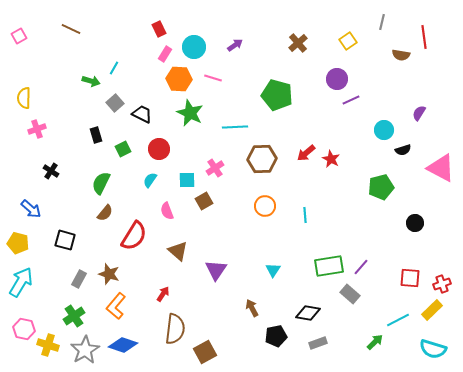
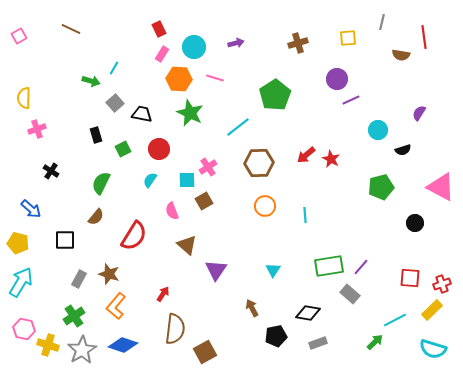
yellow square at (348, 41): moved 3 px up; rotated 30 degrees clockwise
brown cross at (298, 43): rotated 24 degrees clockwise
purple arrow at (235, 45): moved 1 px right, 2 px up; rotated 21 degrees clockwise
pink rectangle at (165, 54): moved 3 px left
pink line at (213, 78): moved 2 px right
green pentagon at (277, 95): moved 2 px left; rotated 24 degrees clockwise
black trapezoid at (142, 114): rotated 15 degrees counterclockwise
cyan line at (235, 127): moved 3 px right; rotated 35 degrees counterclockwise
cyan circle at (384, 130): moved 6 px left
red arrow at (306, 153): moved 2 px down
brown hexagon at (262, 159): moved 3 px left, 4 px down
pink cross at (215, 168): moved 7 px left, 1 px up
pink triangle at (441, 168): moved 19 px down
pink semicircle at (167, 211): moved 5 px right
brown semicircle at (105, 213): moved 9 px left, 4 px down
black square at (65, 240): rotated 15 degrees counterclockwise
brown triangle at (178, 251): moved 9 px right, 6 px up
cyan line at (398, 320): moved 3 px left
gray star at (85, 350): moved 3 px left
